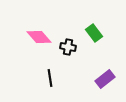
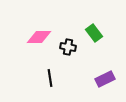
pink diamond: rotated 50 degrees counterclockwise
purple rectangle: rotated 12 degrees clockwise
